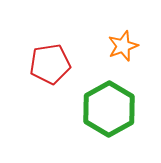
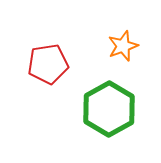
red pentagon: moved 2 px left
